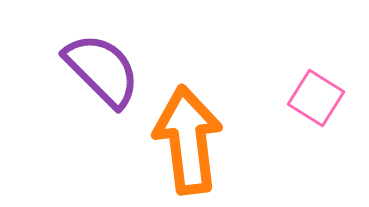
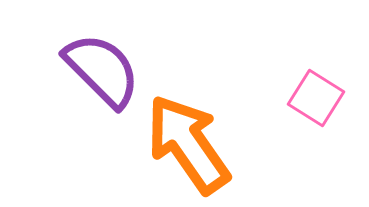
orange arrow: moved 4 px down; rotated 28 degrees counterclockwise
